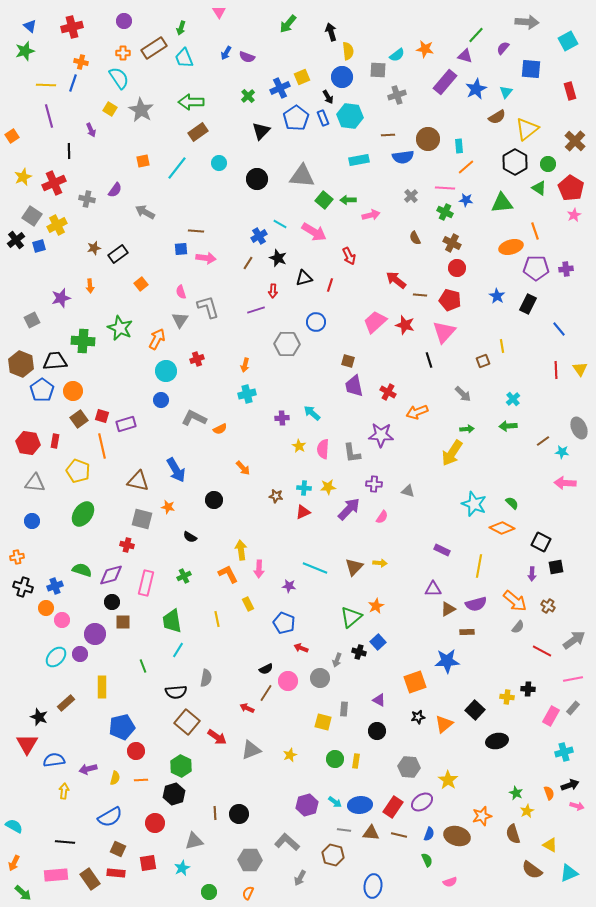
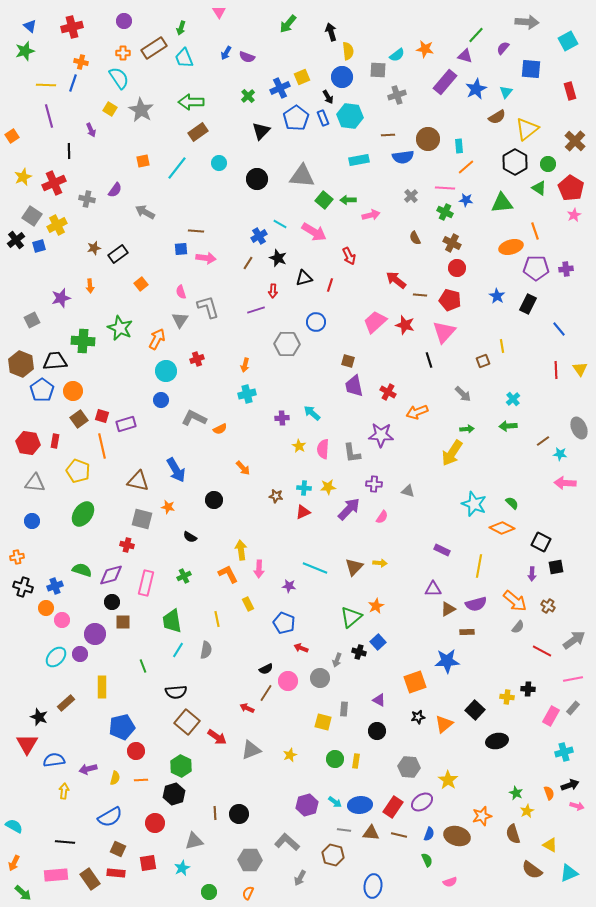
cyan star at (562, 452): moved 2 px left, 2 px down
gray semicircle at (206, 678): moved 28 px up
